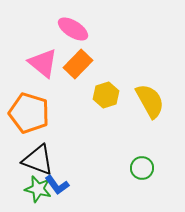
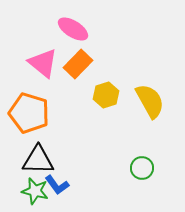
black triangle: rotated 20 degrees counterclockwise
green star: moved 3 px left, 2 px down
